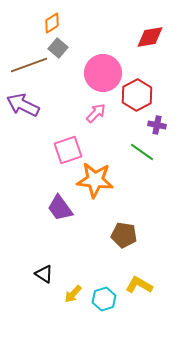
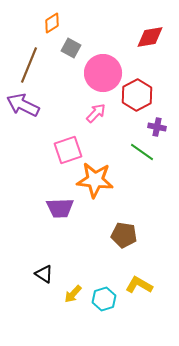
gray square: moved 13 px right; rotated 12 degrees counterclockwise
brown line: rotated 48 degrees counterclockwise
purple cross: moved 2 px down
purple trapezoid: rotated 56 degrees counterclockwise
